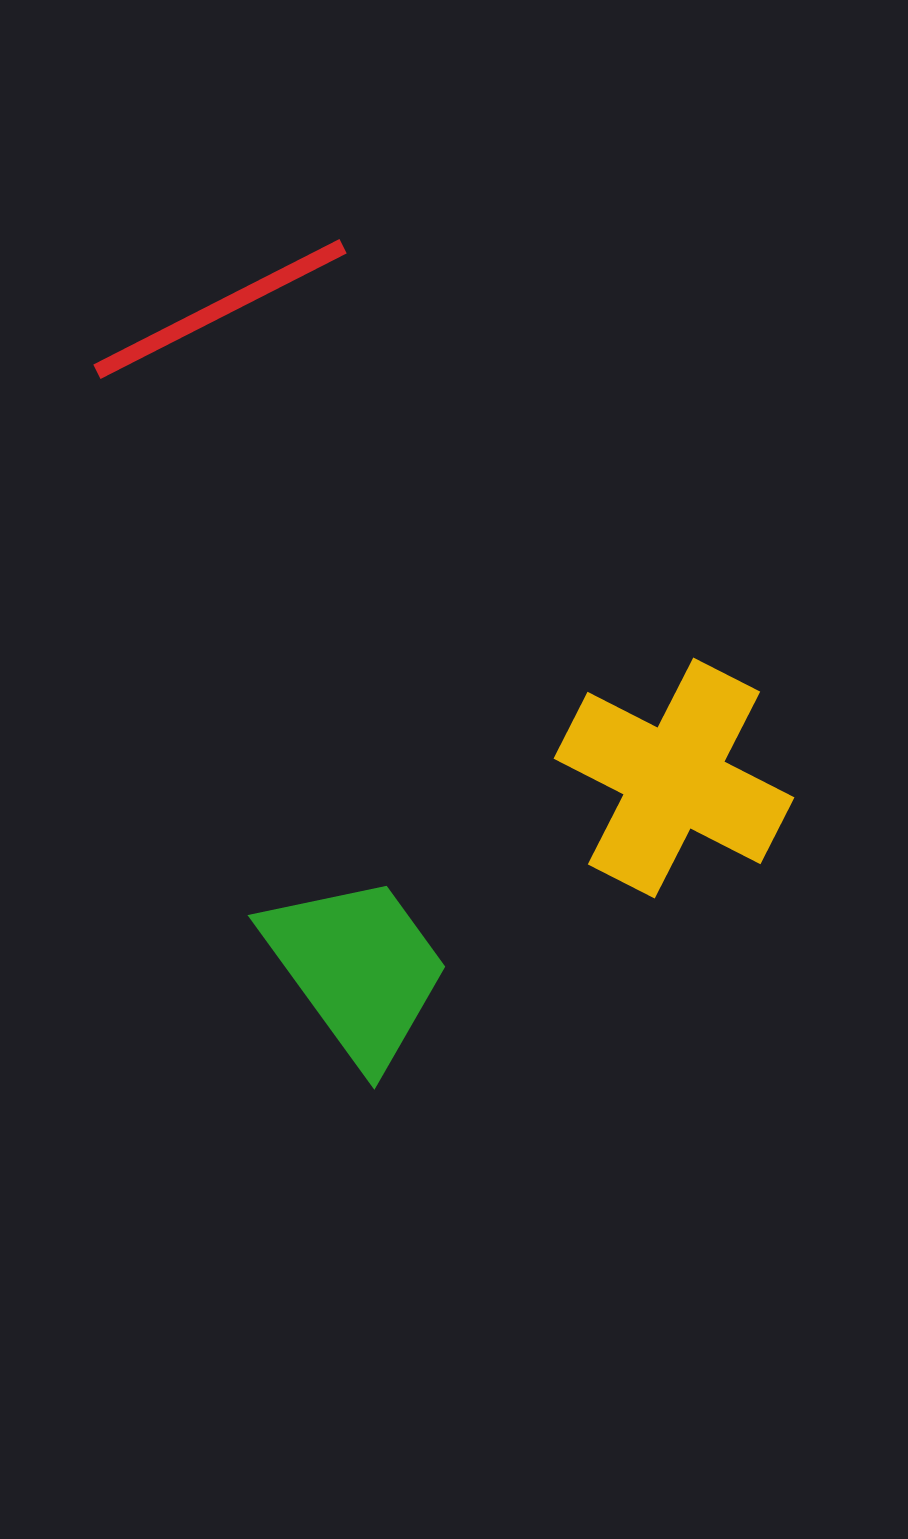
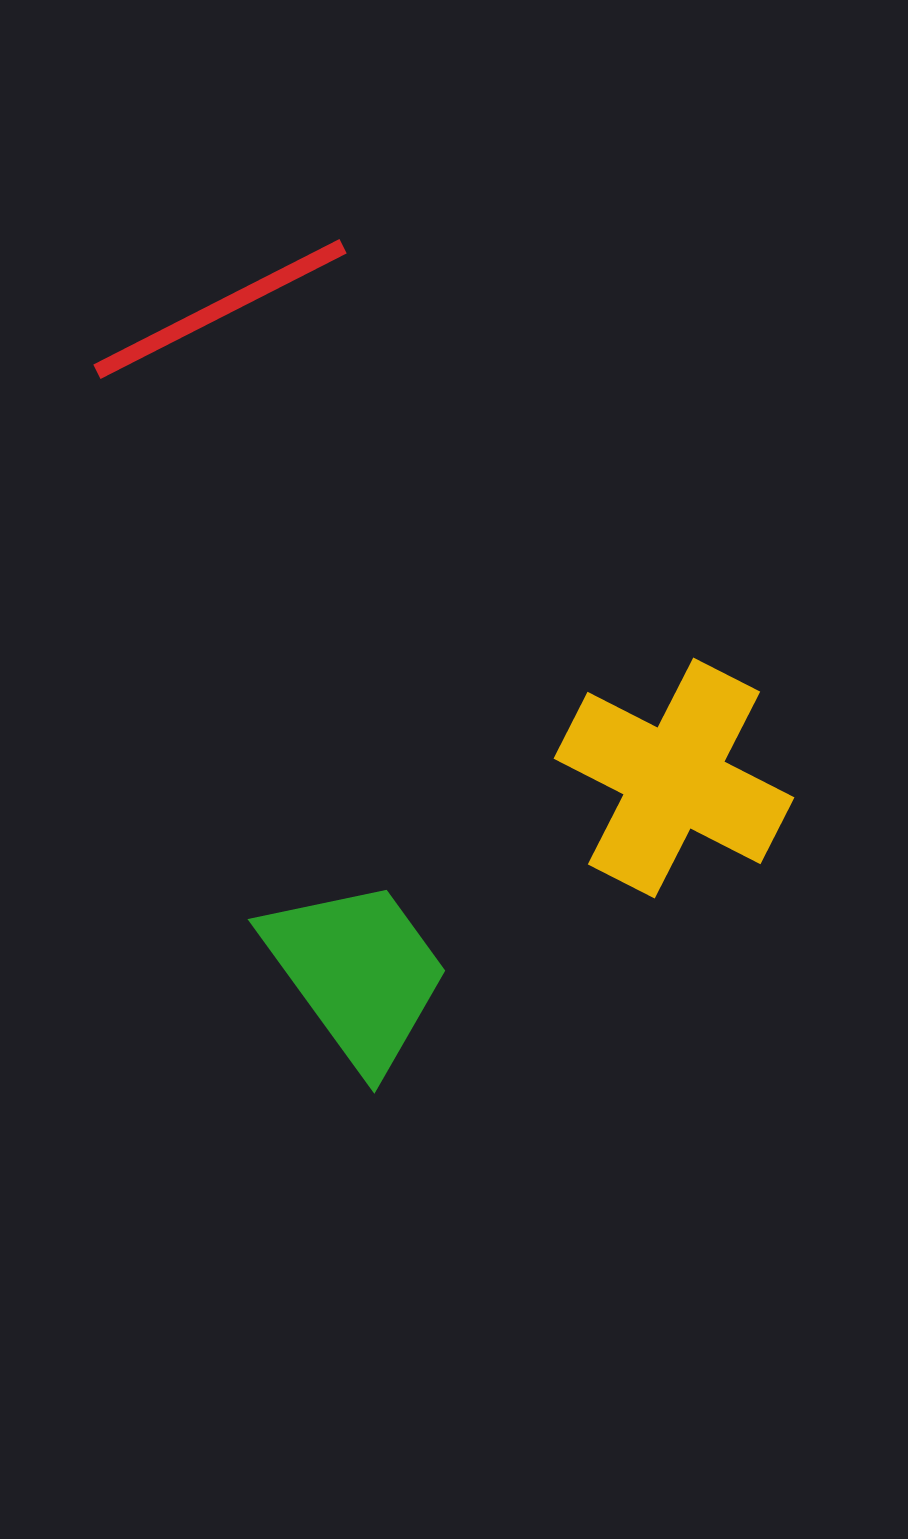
green trapezoid: moved 4 px down
